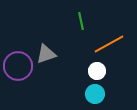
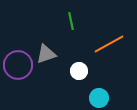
green line: moved 10 px left
purple circle: moved 1 px up
white circle: moved 18 px left
cyan circle: moved 4 px right, 4 px down
